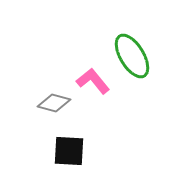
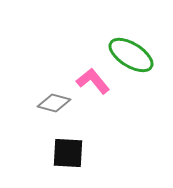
green ellipse: moved 1 px left, 1 px up; rotated 27 degrees counterclockwise
black square: moved 1 px left, 2 px down
